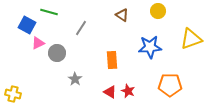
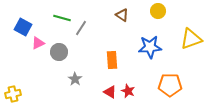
green line: moved 13 px right, 6 px down
blue square: moved 4 px left, 2 px down
gray circle: moved 2 px right, 1 px up
yellow cross: rotated 28 degrees counterclockwise
